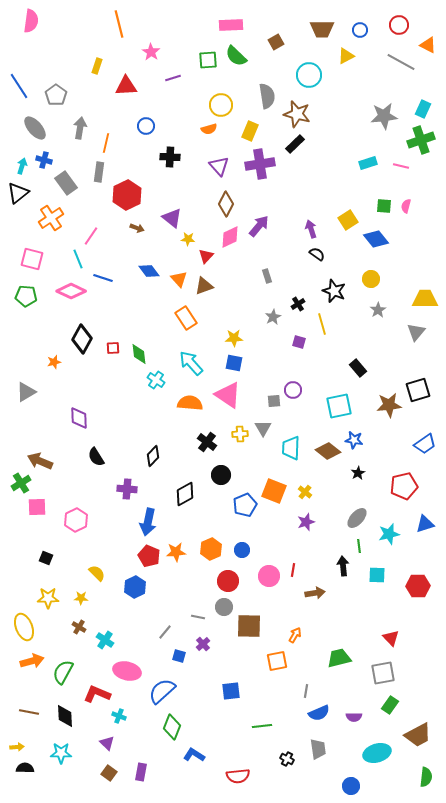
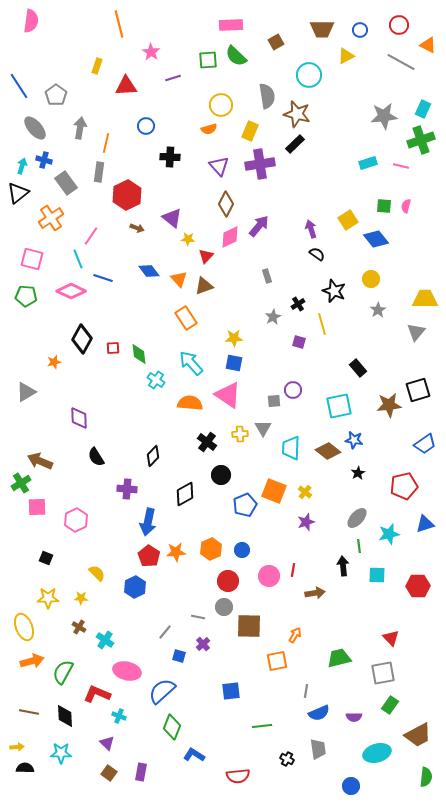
red pentagon at (149, 556): rotated 10 degrees clockwise
